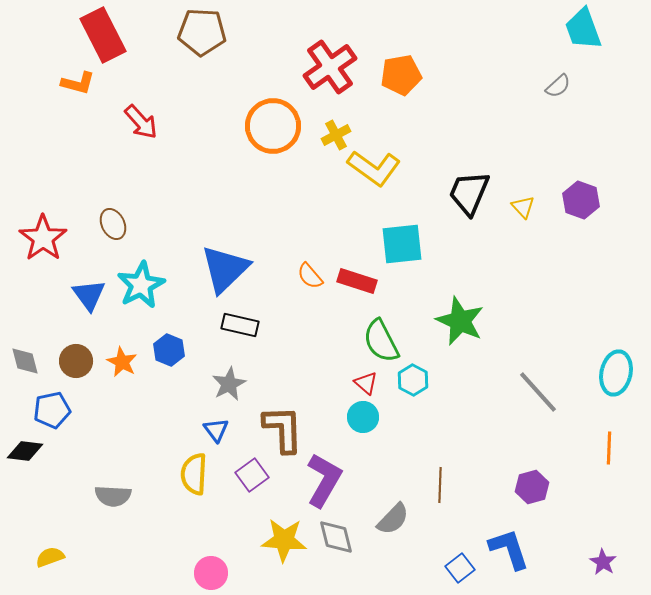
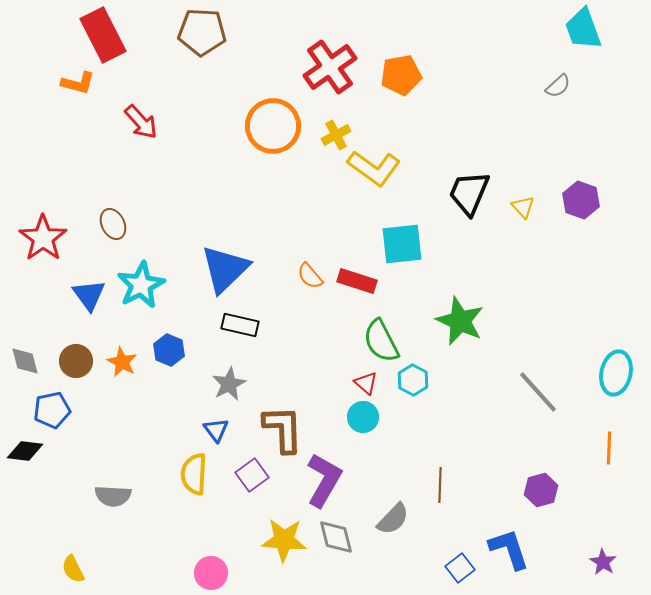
purple hexagon at (532, 487): moved 9 px right, 3 px down
yellow semicircle at (50, 557): moved 23 px right, 12 px down; rotated 96 degrees counterclockwise
